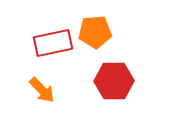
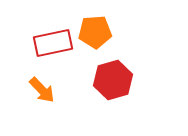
red hexagon: moved 1 px left, 1 px up; rotated 15 degrees counterclockwise
